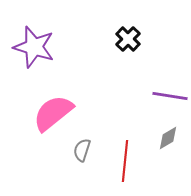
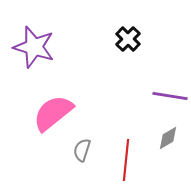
red line: moved 1 px right, 1 px up
